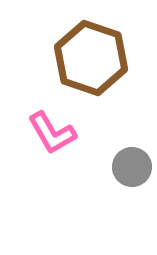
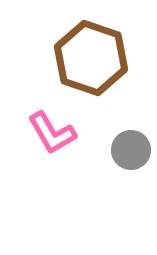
gray circle: moved 1 px left, 17 px up
